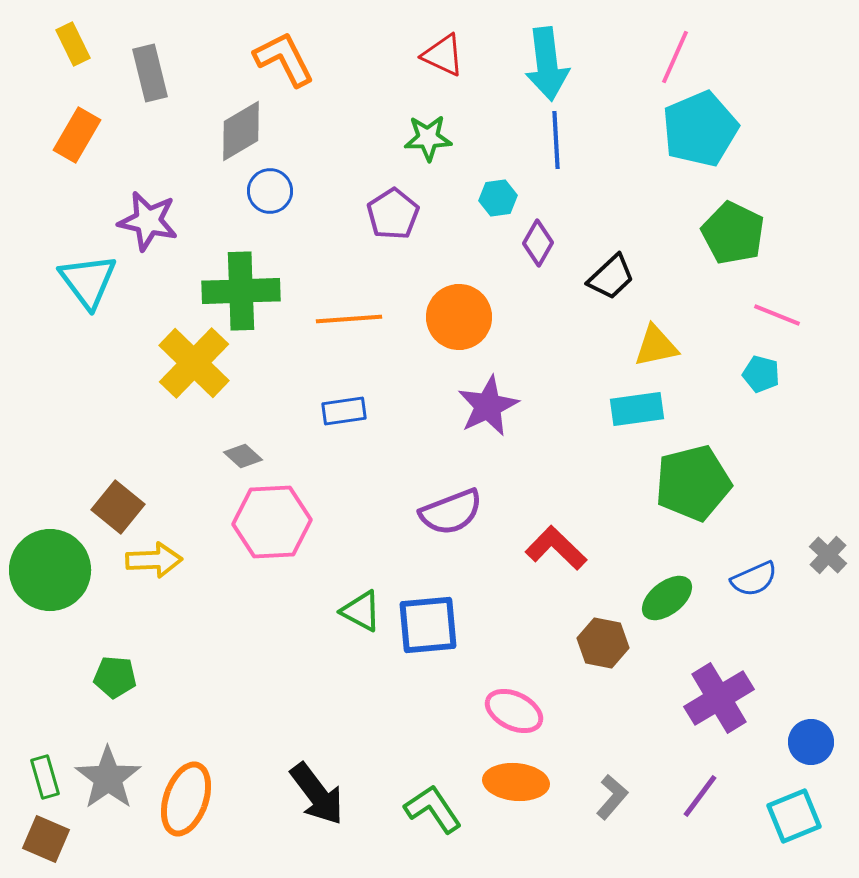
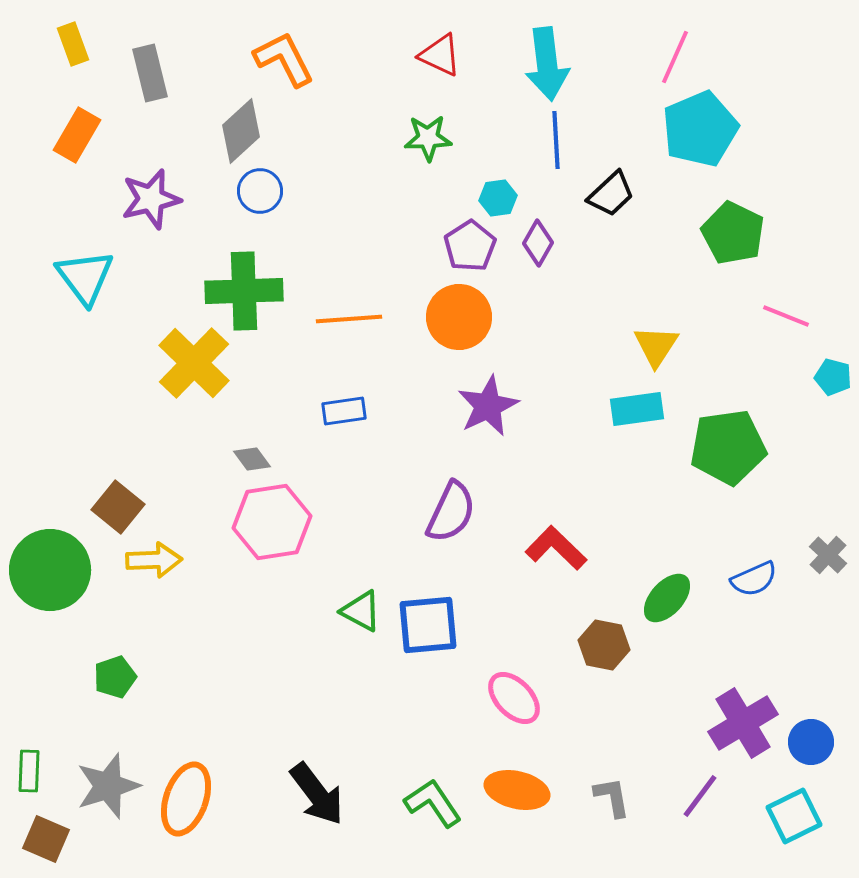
yellow rectangle at (73, 44): rotated 6 degrees clockwise
red triangle at (443, 55): moved 3 px left
gray diamond at (241, 131): rotated 12 degrees counterclockwise
blue circle at (270, 191): moved 10 px left
purple pentagon at (393, 214): moved 77 px right, 32 px down
purple star at (148, 221): moved 3 px right, 22 px up; rotated 26 degrees counterclockwise
black trapezoid at (611, 277): moved 83 px up
cyan triangle at (88, 281): moved 3 px left, 4 px up
green cross at (241, 291): moved 3 px right
pink line at (777, 315): moved 9 px right, 1 px down
yellow triangle at (656, 346): rotated 45 degrees counterclockwise
cyan pentagon at (761, 374): moved 72 px right, 3 px down
gray diamond at (243, 456): moved 9 px right, 3 px down; rotated 12 degrees clockwise
green pentagon at (693, 483): moved 35 px right, 36 px up; rotated 6 degrees clockwise
purple semicircle at (451, 512): rotated 44 degrees counterclockwise
pink hexagon at (272, 522): rotated 6 degrees counterclockwise
green ellipse at (667, 598): rotated 10 degrees counterclockwise
brown hexagon at (603, 643): moved 1 px right, 2 px down
green pentagon at (115, 677): rotated 24 degrees counterclockwise
purple cross at (719, 698): moved 24 px right, 25 px down
pink ellipse at (514, 711): moved 13 px up; rotated 20 degrees clockwise
green rectangle at (45, 777): moved 16 px left, 6 px up; rotated 18 degrees clockwise
gray star at (108, 778): moved 8 px down; rotated 18 degrees clockwise
orange ellipse at (516, 782): moved 1 px right, 8 px down; rotated 8 degrees clockwise
gray L-shape at (612, 797): rotated 51 degrees counterclockwise
green L-shape at (433, 809): moved 6 px up
cyan square at (794, 816): rotated 4 degrees counterclockwise
